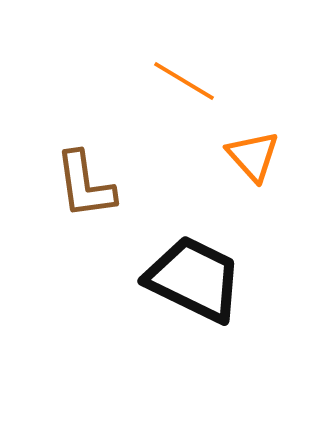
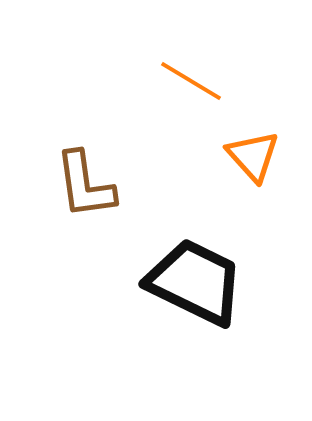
orange line: moved 7 px right
black trapezoid: moved 1 px right, 3 px down
